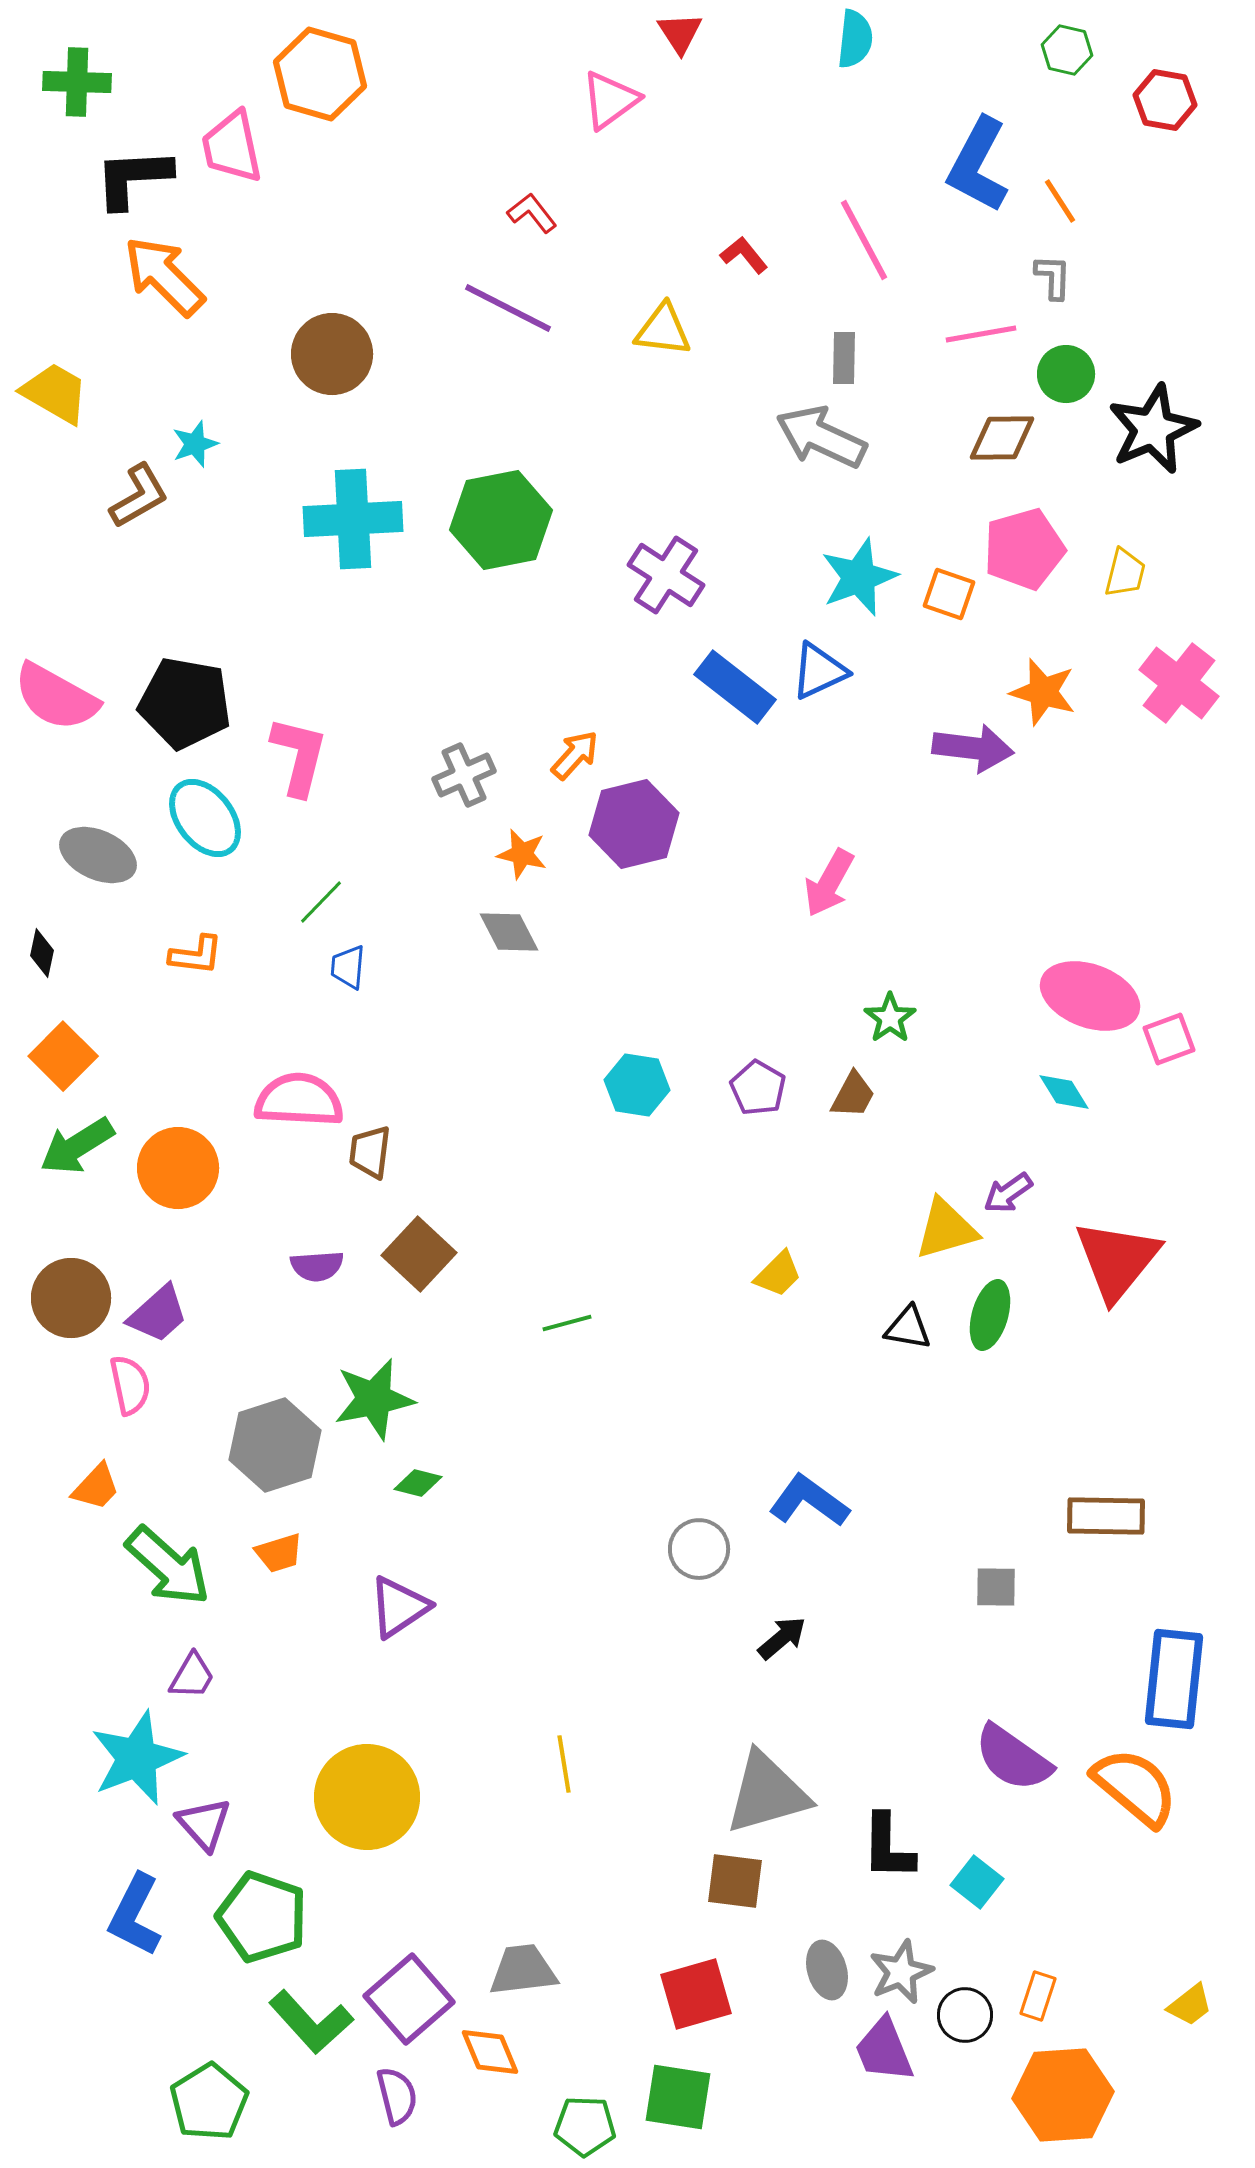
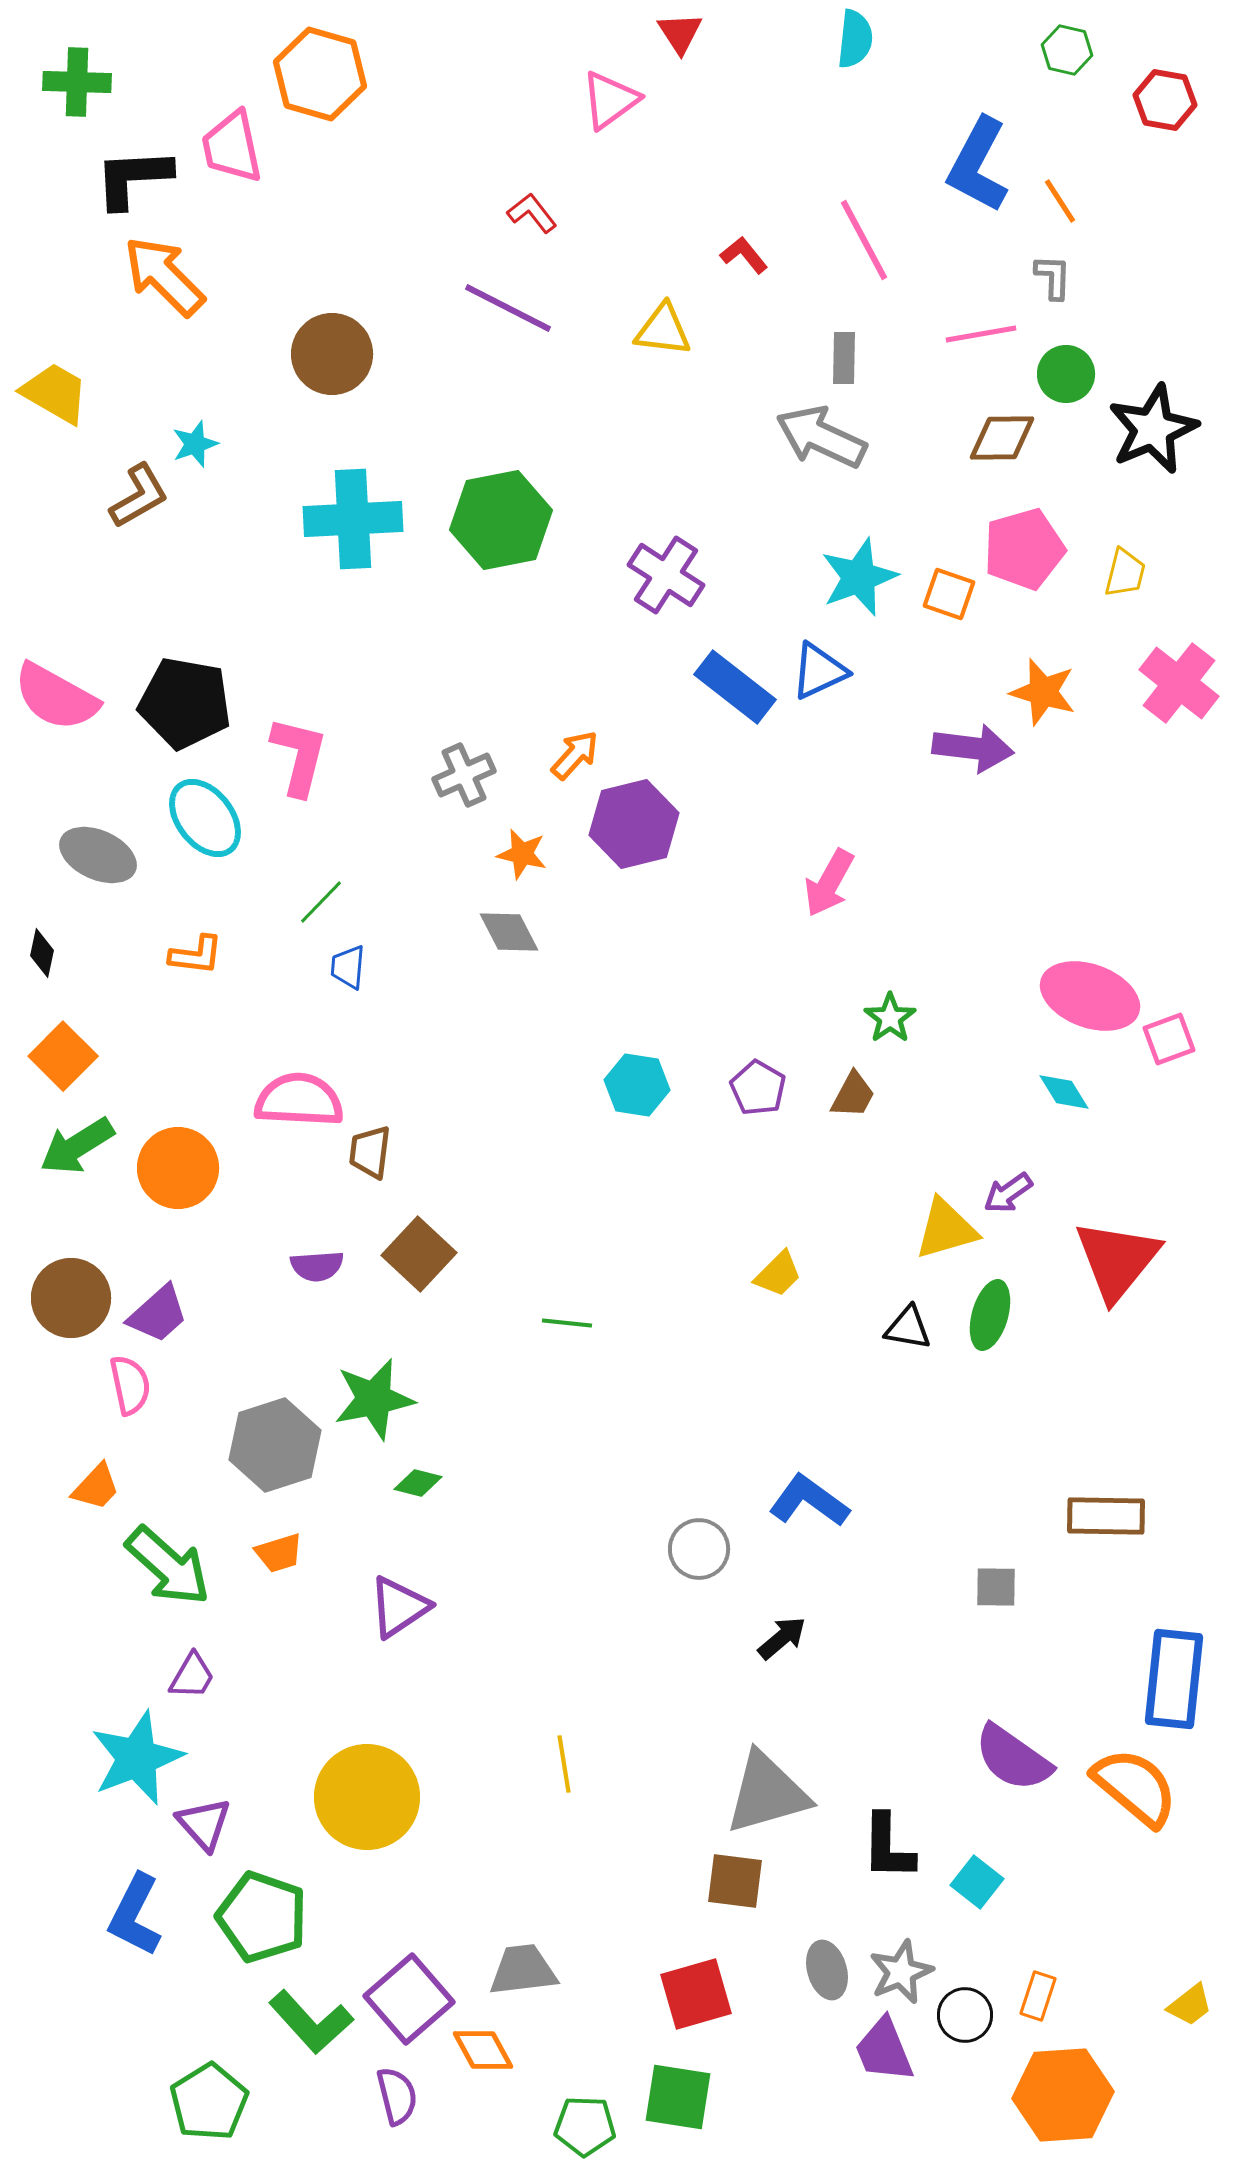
green line at (567, 1323): rotated 21 degrees clockwise
orange diamond at (490, 2052): moved 7 px left, 2 px up; rotated 6 degrees counterclockwise
